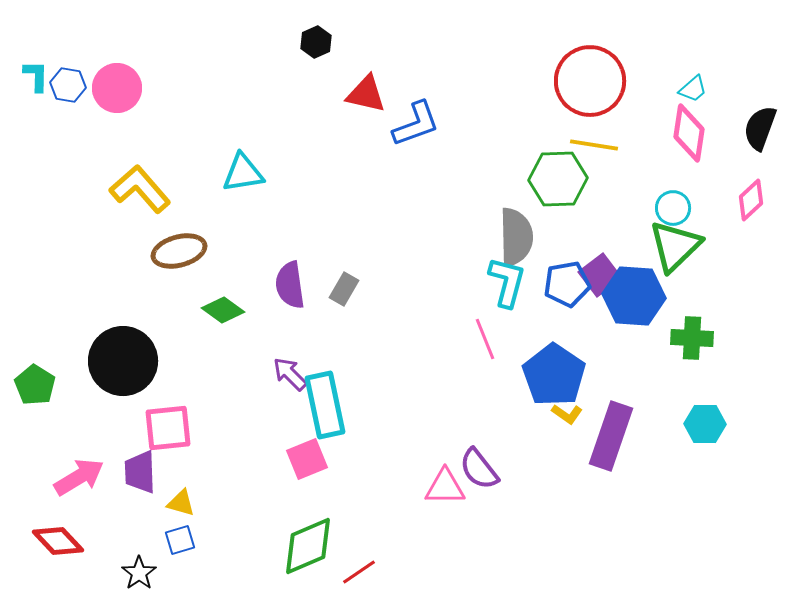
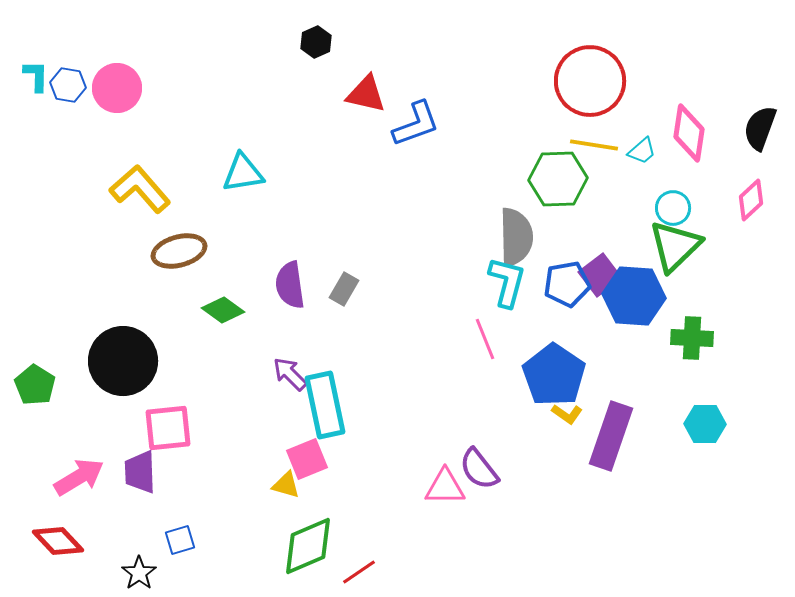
cyan trapezoid at (693, 89): moved 51 px left, 62 px down
yellow triangle at (181, 503): moved 105 px right, 18 px up
